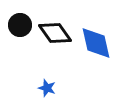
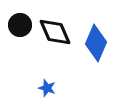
black diamond: moved 1 px up; rotated 12 degrees clockwise
blue diamond: rotated 36 degrees clockwise
